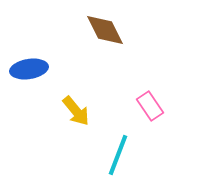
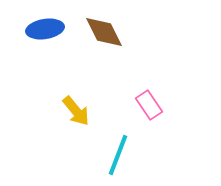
brown diamond: moved 1 px left, 2 px down
blue ellipse: moved 16 px right, 40 px up
pink rectangle: moved 1 px left, 1 px up
